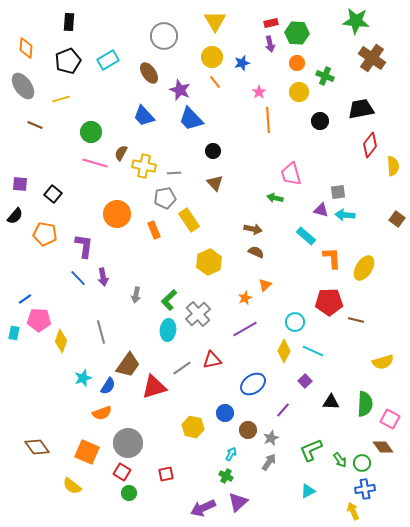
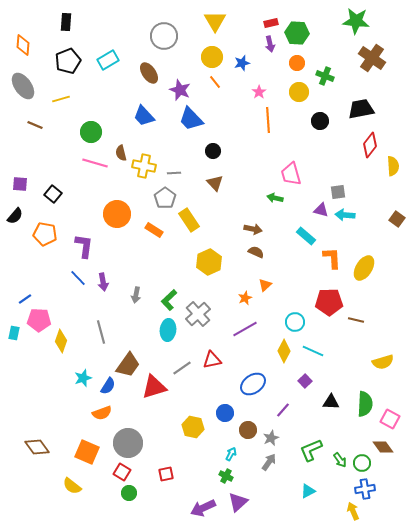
black rectangle at (69, 22): moved 3 px left
orange diamond at (26, 48): moved 3 px left, 3 px up
brown semicircle at (121, 153): rotated 42 degrees counterclockwise
gray pentagon at (165, 198): rotated 25 degrees counterclockwise
orange rectangle at (154, 230): rotated 36 degrees counterclockwise
purple arrow at (103, 277): moved 5 px down
